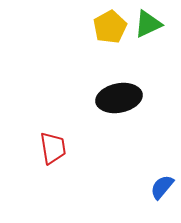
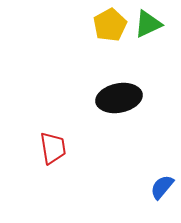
yellow pentagon: moved 2 px up
